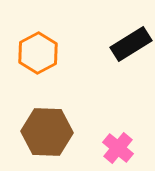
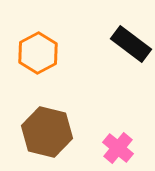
black rectangle: rotated 69 degrees clockwise
brown hexagon: rotated 12 degrees clockwise
